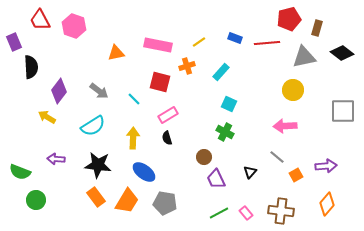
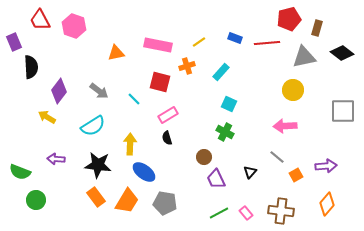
yellow arrow at (133, 138): moved 3 px left, 6 px down
